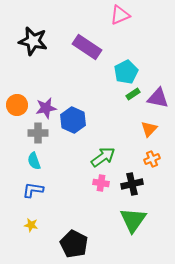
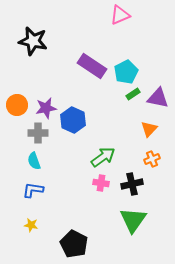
purple rectangle: moved 5 px right, 19 px down
